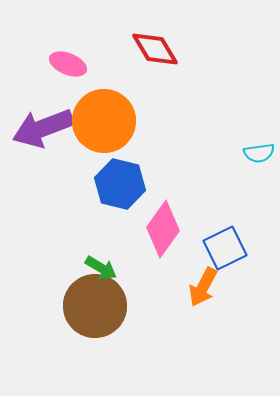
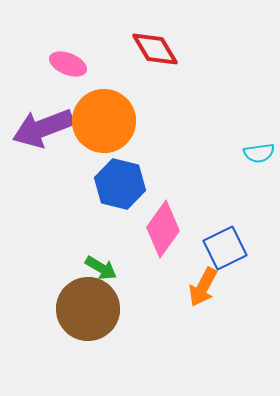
brown circle: moved 7 px left, 3 px down
